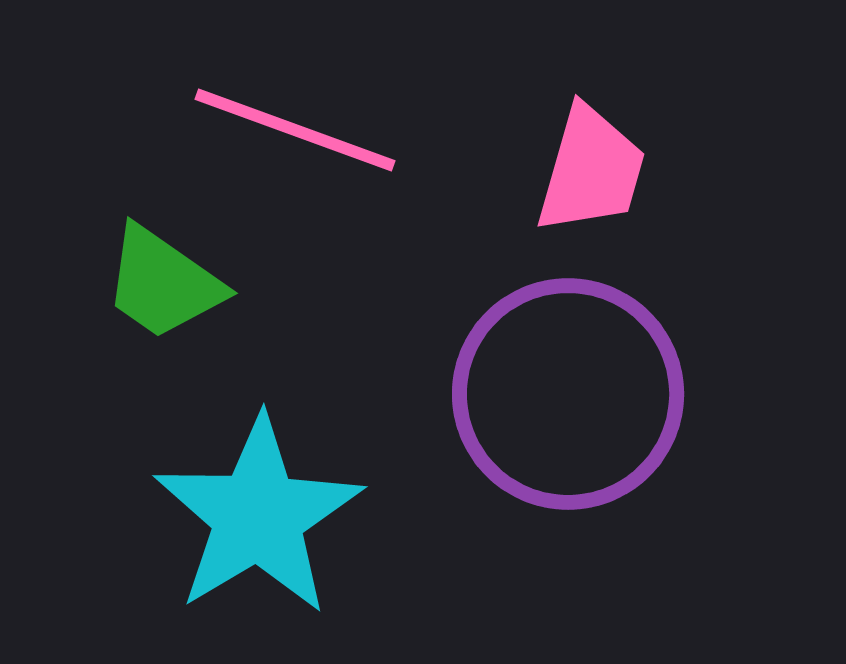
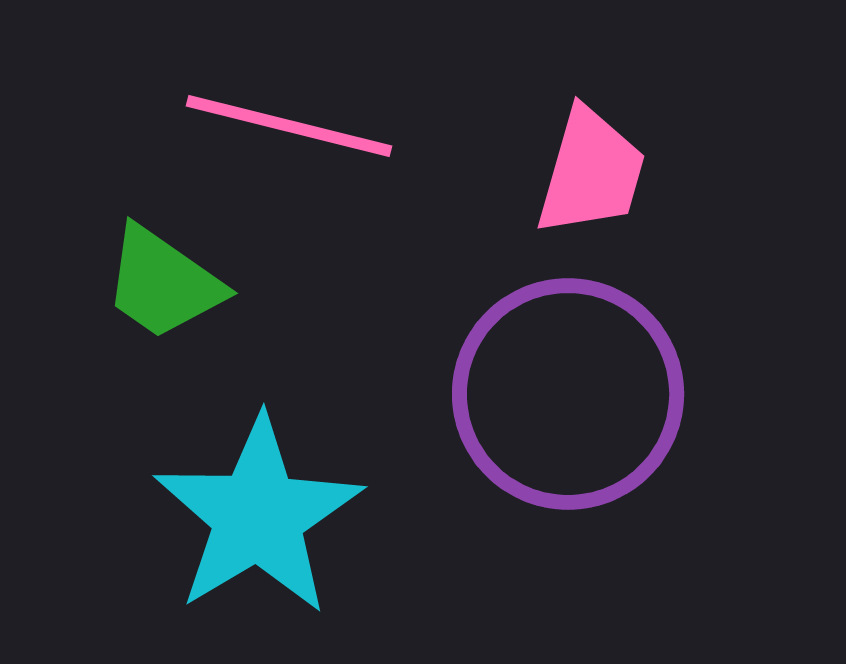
pink line: moved 6 px left, 4 px up; rotated 6 degrees counterclockwise
pink trapezoid: moved 2 px down
